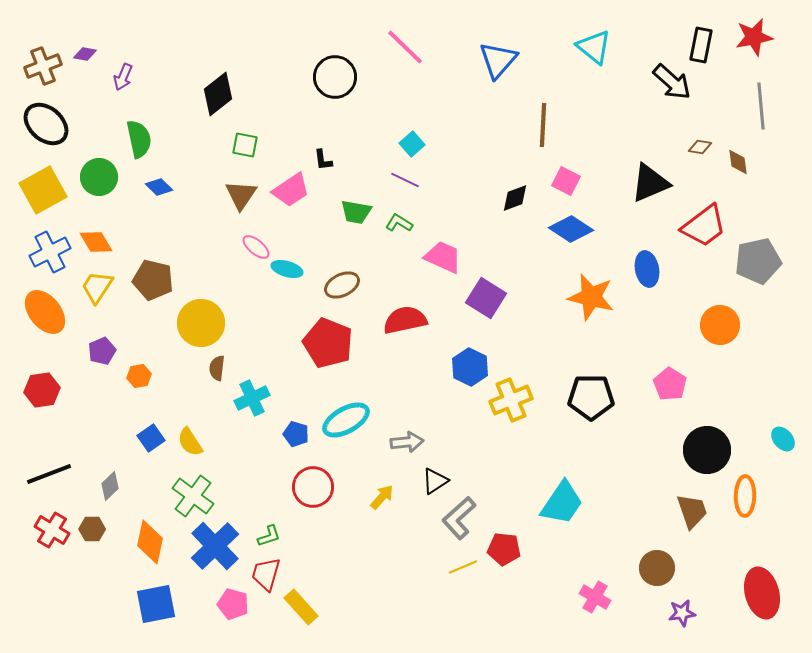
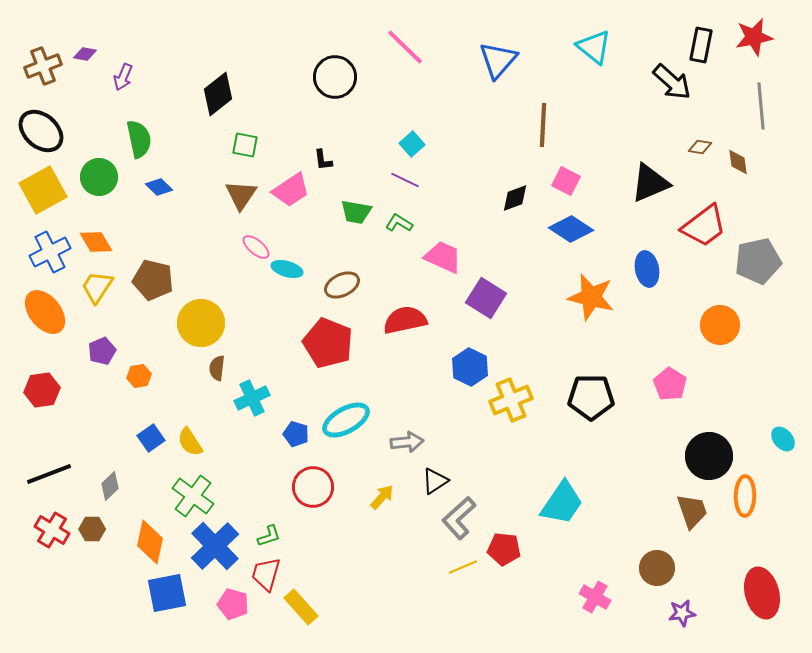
black ellipse at (46, 124): moved 5 px left, 7 px down
black circle at (707, 450): moved 2 px right, 6 px down
blue square at (156, 604): moved 11 px right, 11 px up
